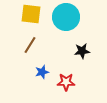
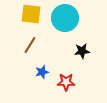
cyan circle: moved 1 px left, 1 px down
